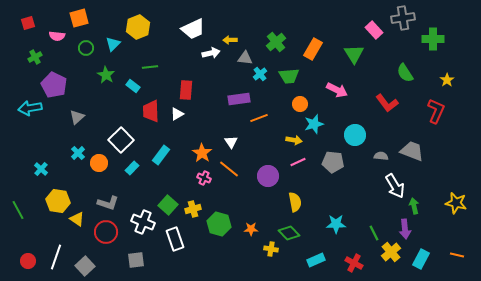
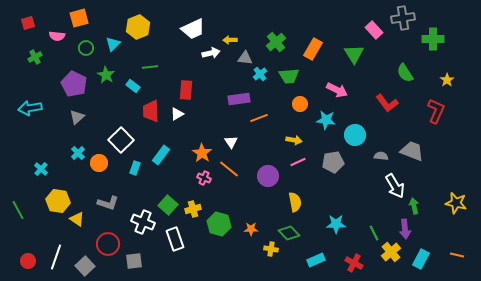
purple pentagon at (54, 85): moved 20 px right, 1 px up
cyan star at (314, 124): moved 12 px right, 4 px up; rotated 24 degrees clockwise
gray pentagon at (333, 162): rotated 15 degrees counterclockwise
cyan rectangle at (132, 168): moved 3 px right; rotated 24 degrees counterclockwise
red circle at (106, 232): moved 2 px right, 12 px down
gray square at (136, 260): moved 2 px left, 1 px down
